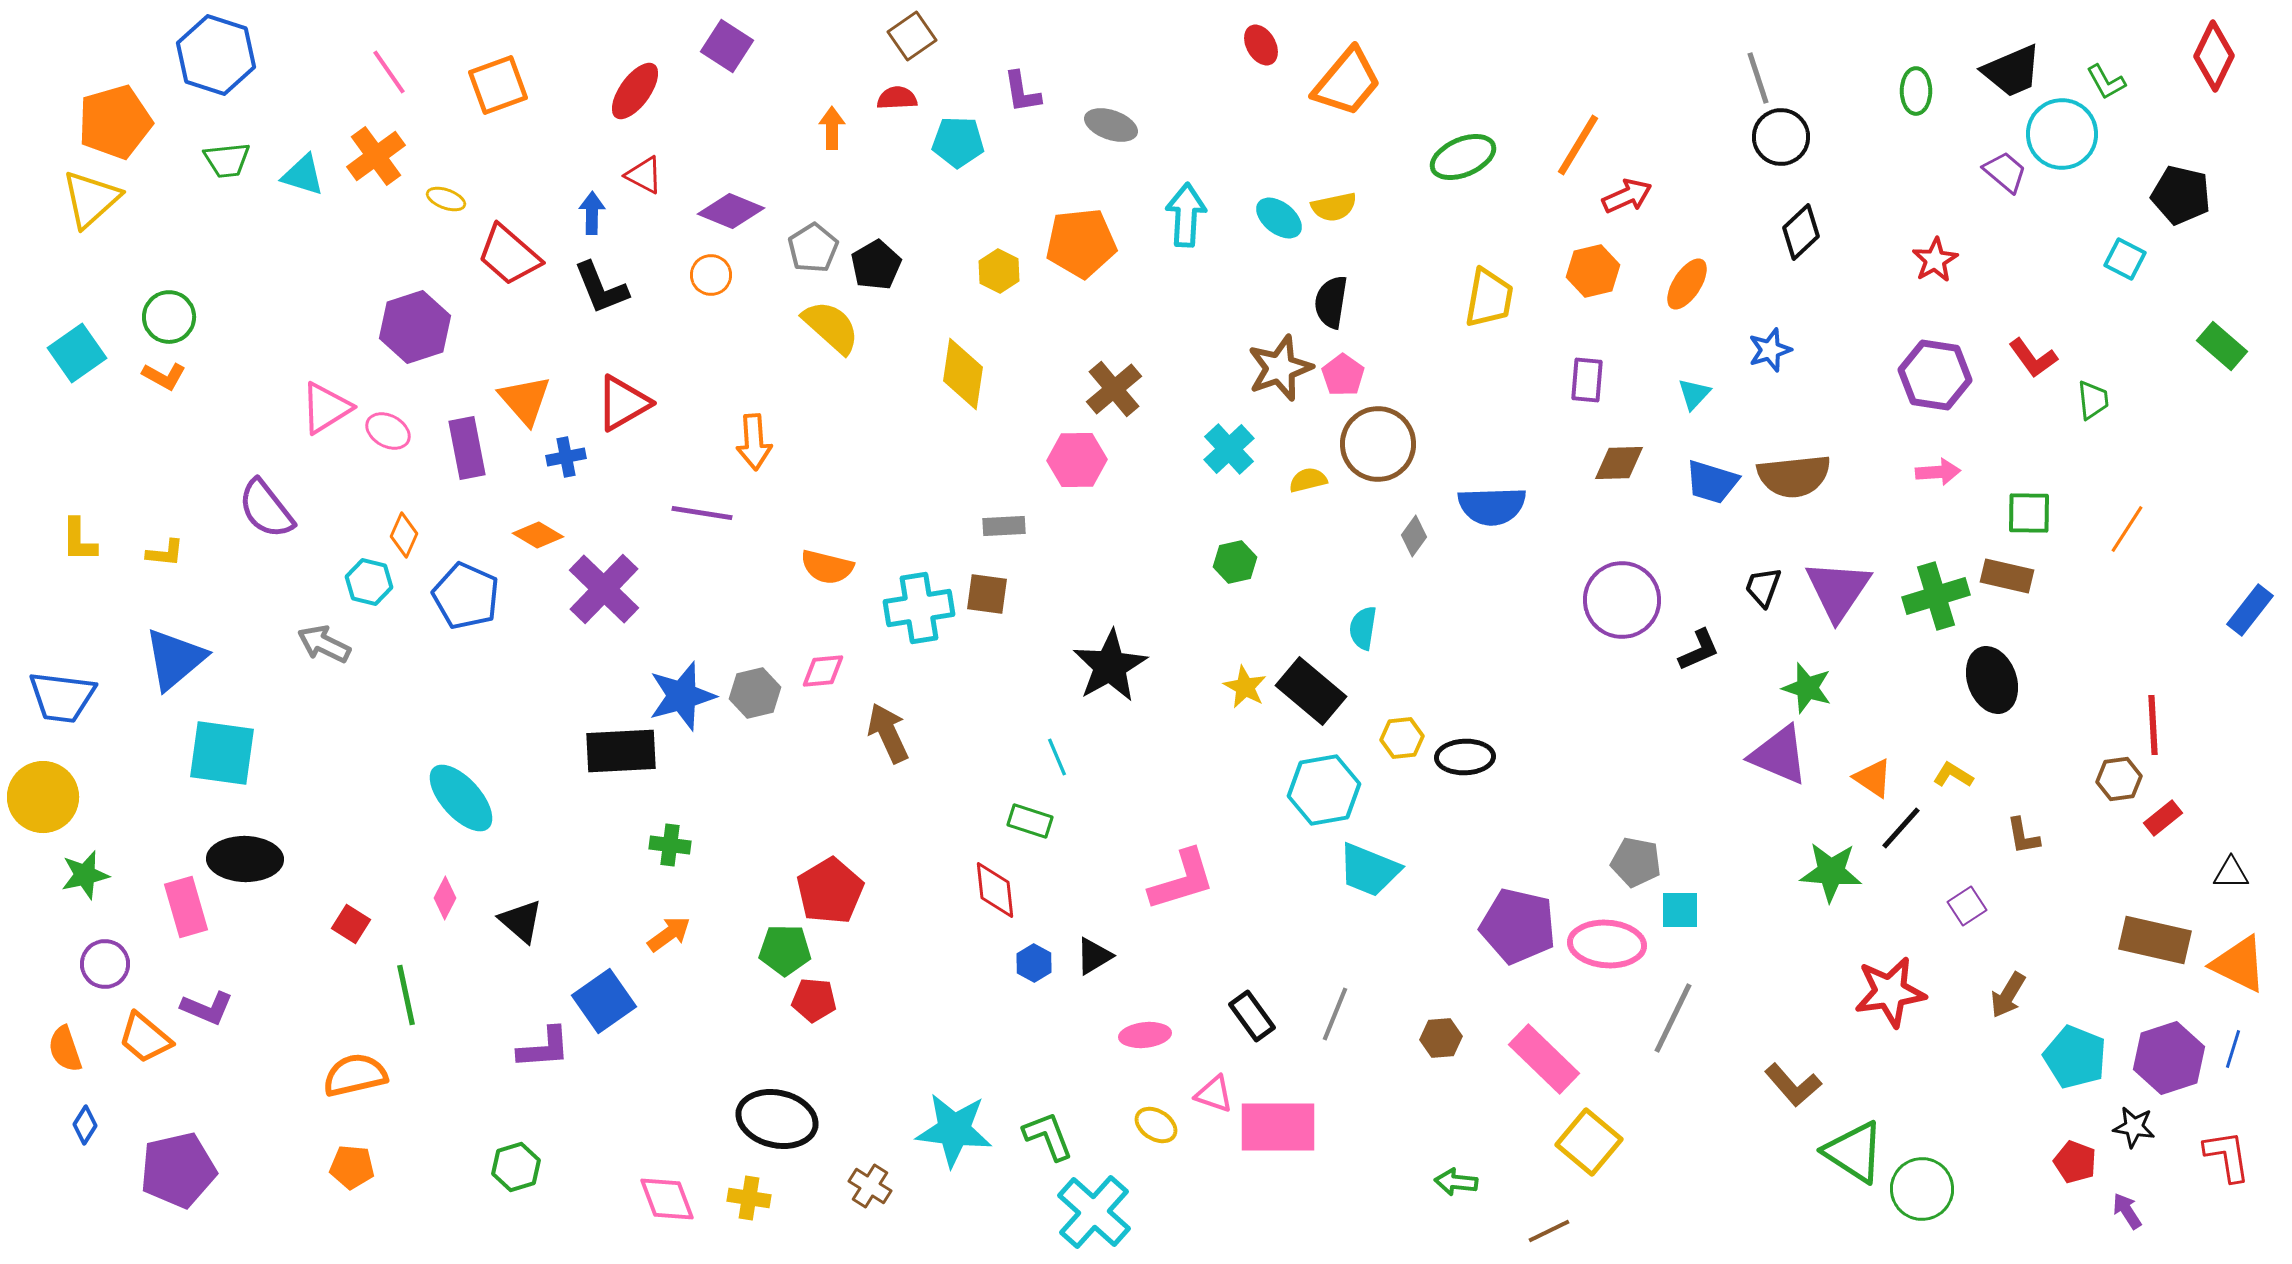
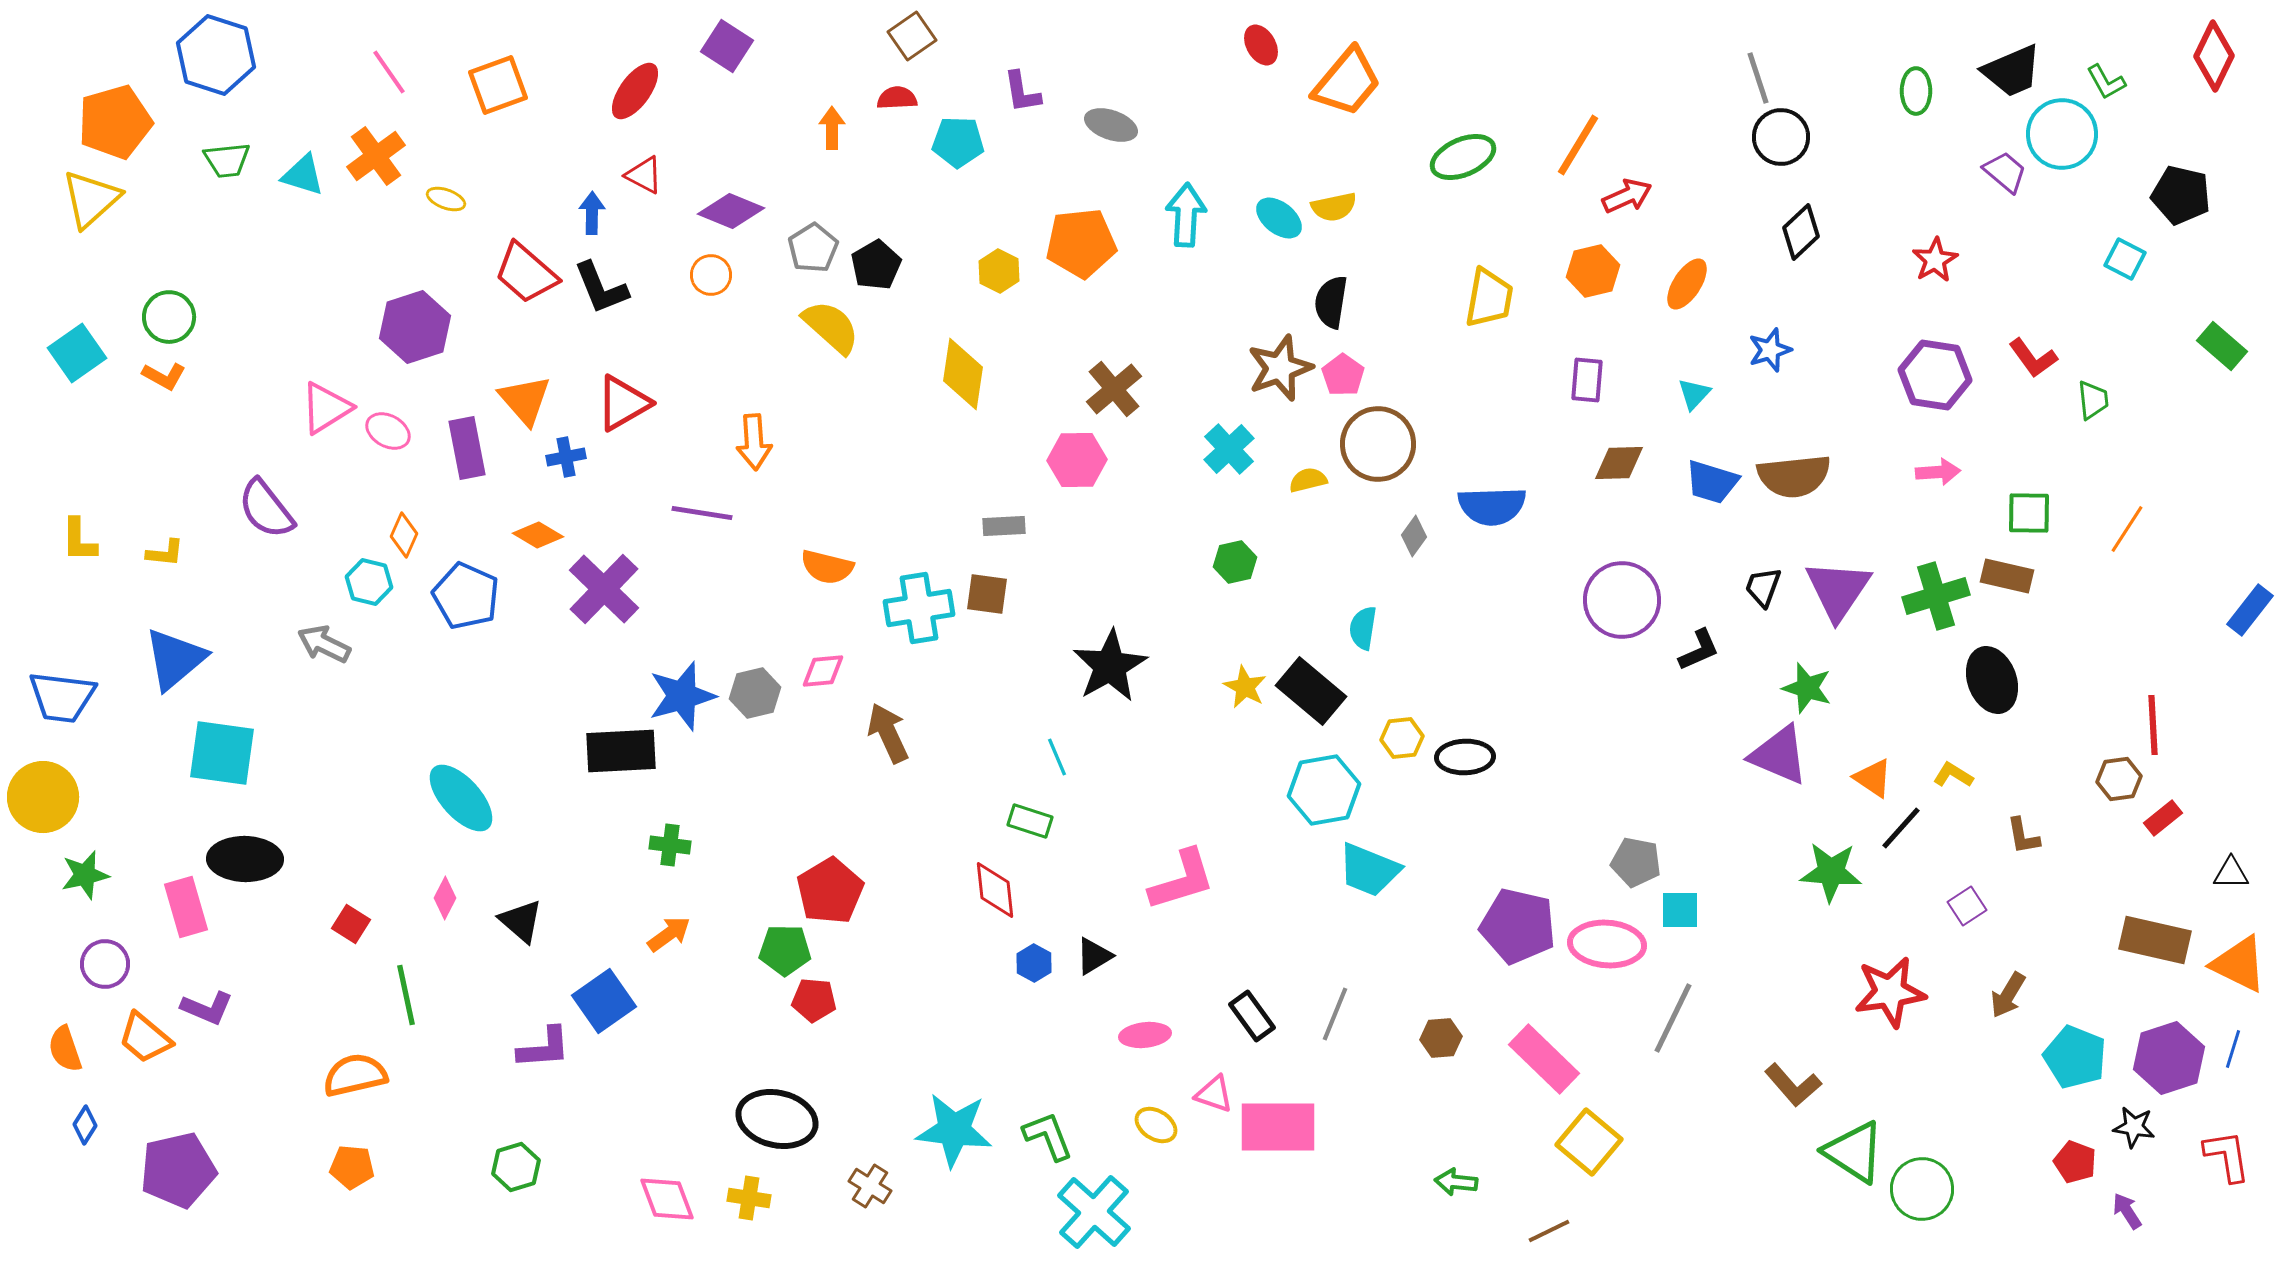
red trapezoid at (509, 255): moved 17 px right, 18 px down
